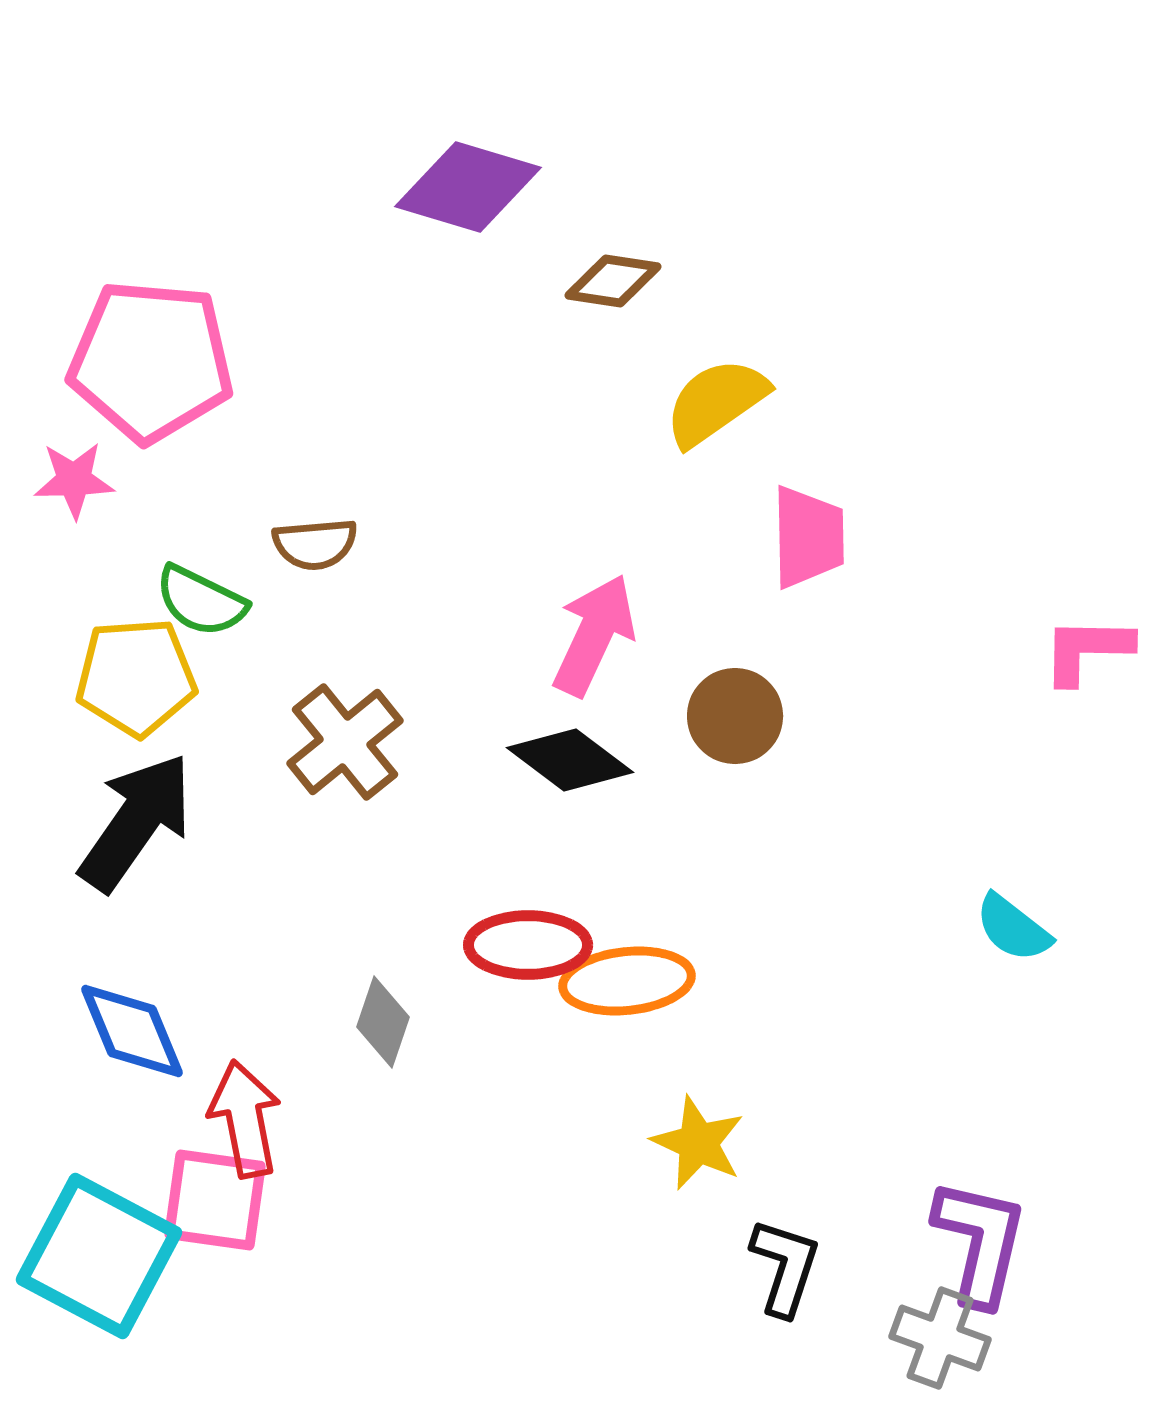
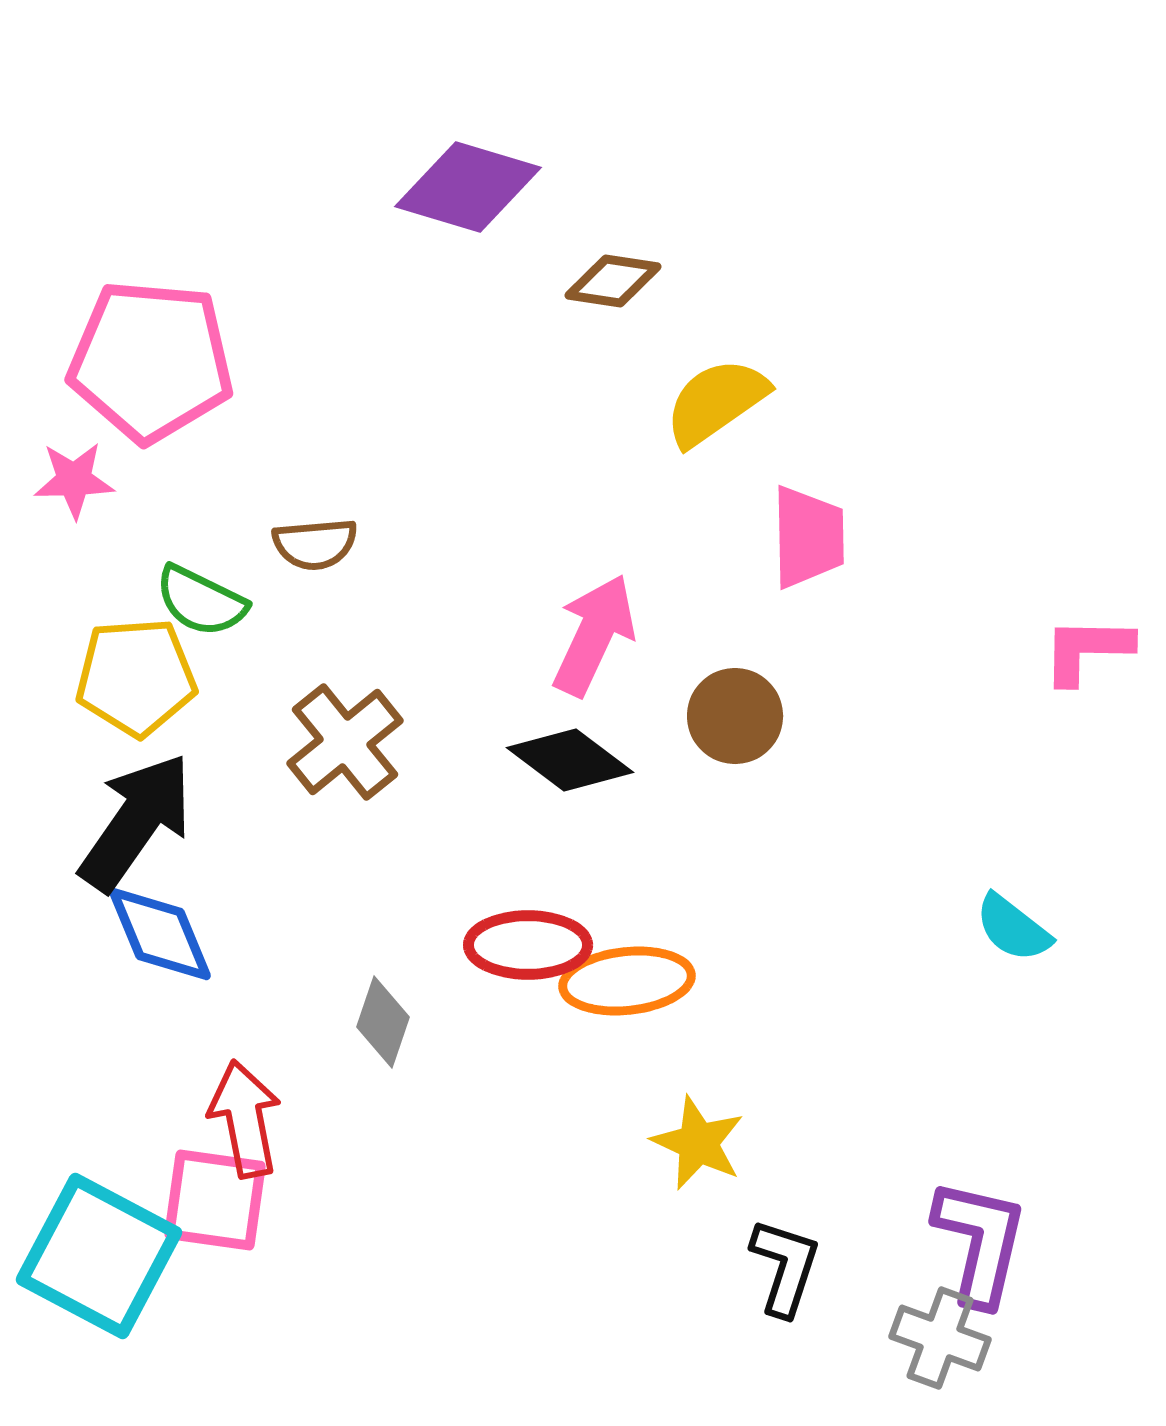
blue diamond: moved 28 px right, 97 px up
